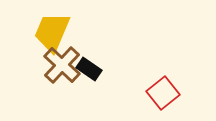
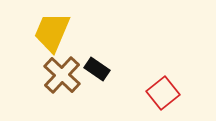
brown cross: moved 10 px down
black rectangle: moved 8 px right
